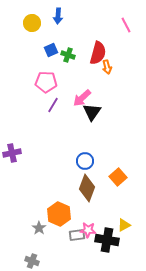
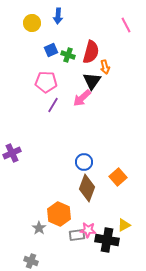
red semicircle: moved 7 px left, 1 px up
orange arrow: moved 2 px left
black triangle: moved 31 px up
purple cross: rotated 12 degrees counterclockwise
blue circle: moved 1 px left, 1 px down
gray cross: moved 1 px left
